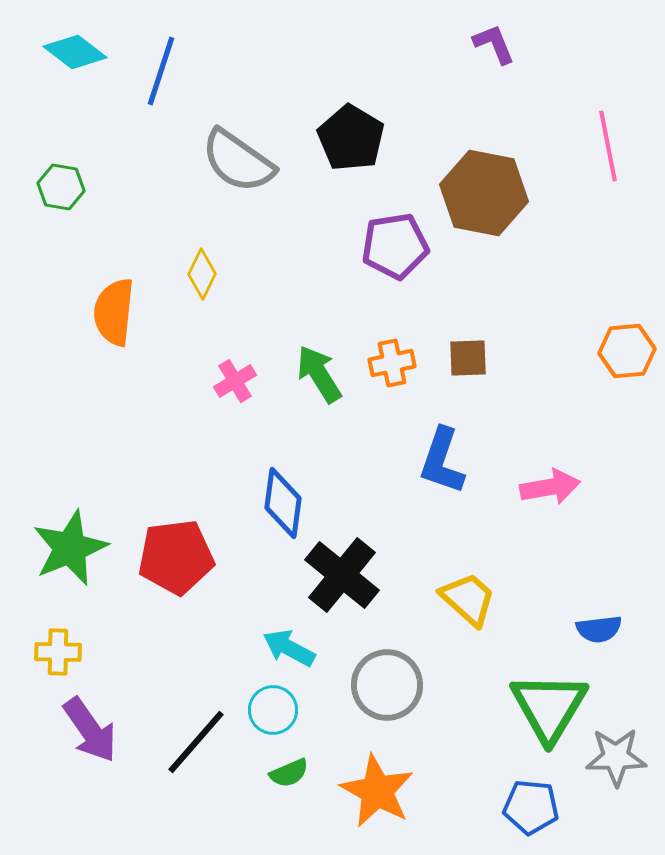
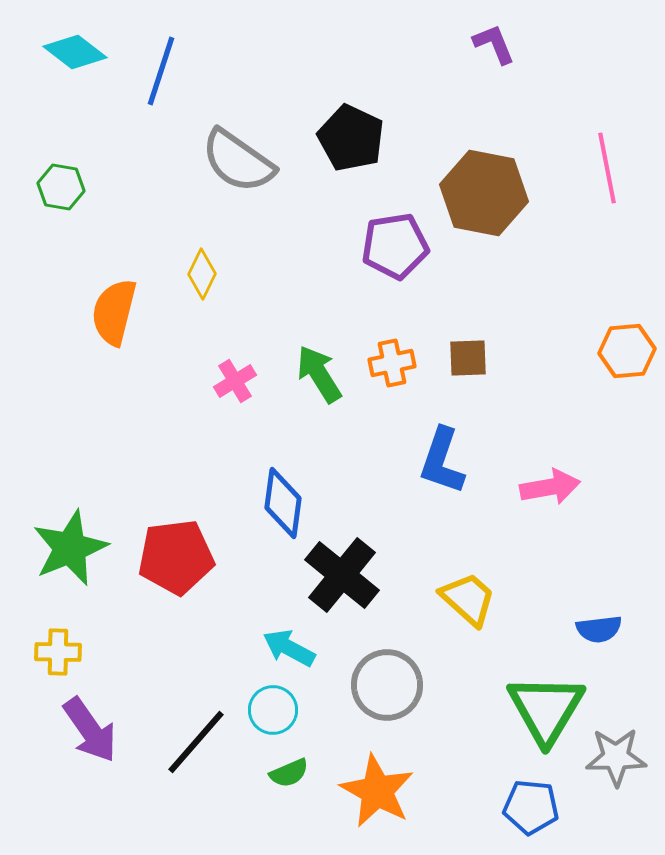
black pentagon: rotated 6 degrees counterclockwise
pink line: moved 1 px left, 22 px down
orange semicircle: rotated 8 degrees clockwise
green triangle: moved 3 px left, 2 px down
